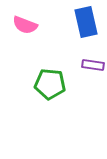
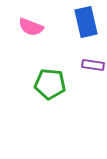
pink semicircle: moved 6 px right, 2 px down
